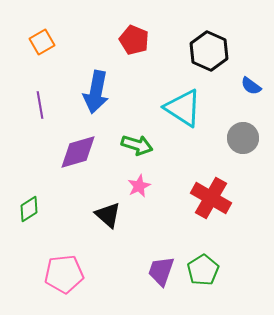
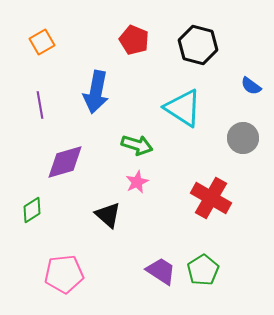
black hexagon: moved 11 px left, 6 px up; rotated 9 degrees counterclockwise
purple diamond: moved 13 px left, 10 px down
pink star: moved 2 px left, 4 px up
green diamond: moved 3 px right, 1 px down
purple trapezoid: rotated 104 degrees clockwise
